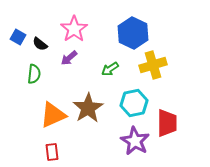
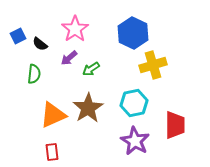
pink star: moved 1 px right
blue square: moved 1 px up; rotated 35 degrees clockwise
green arrow: moved 19 px left
red trapezoid: moved 8 px right, 2 px down
